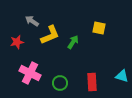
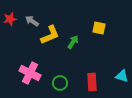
red star: moved 7 px left, 23 px up
